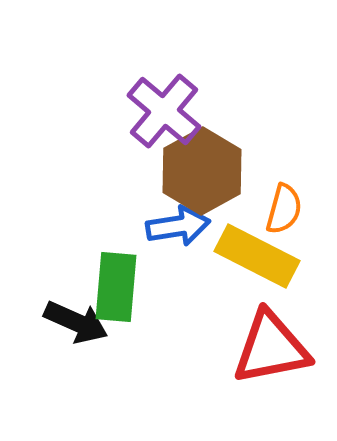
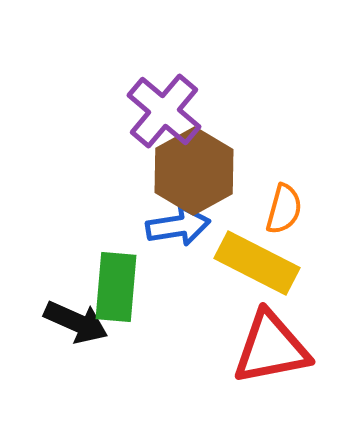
brown hexagon: moved 8 px left
yellow rectangle: moved 7 px down
